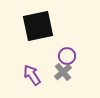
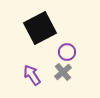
black square: moved 2 px right, 2 px down; rotated 16 degrees counterclockwise
purple circle: moved 4 px up
